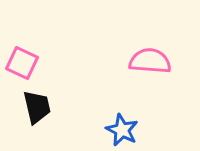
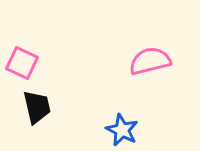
pink semicircle: rotated 18 degrees counterclockwise
